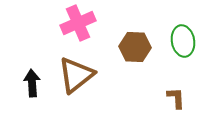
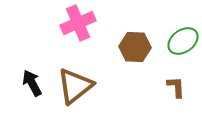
green ellipse: rotated 64 degrees clockwise
brown triangle: moved 1 px left, 11 px down
black arrow: rotated 24 degrees counterclockwise
brown L-shape: moved 11 px up
